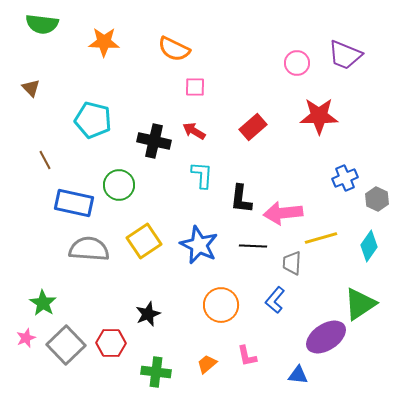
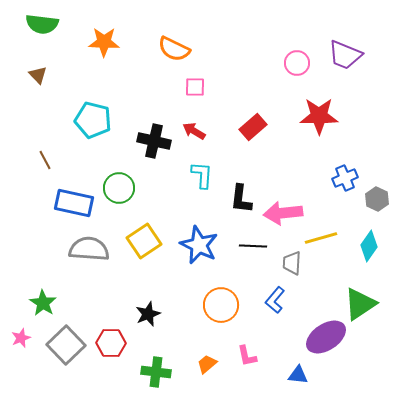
brown triangle: moved 7 px right, 13 px up
green circle: moved 3 px down
pink star: moved 5 px left
